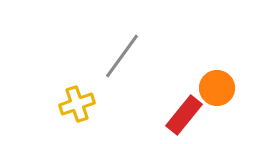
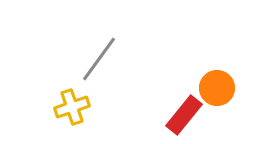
gray line: moved 23 px left, 3 px down
yellow cross: moved 5 px left, 3 px down
